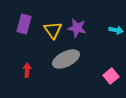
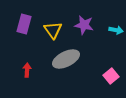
purple star: moved 7 px right, 3 px up
